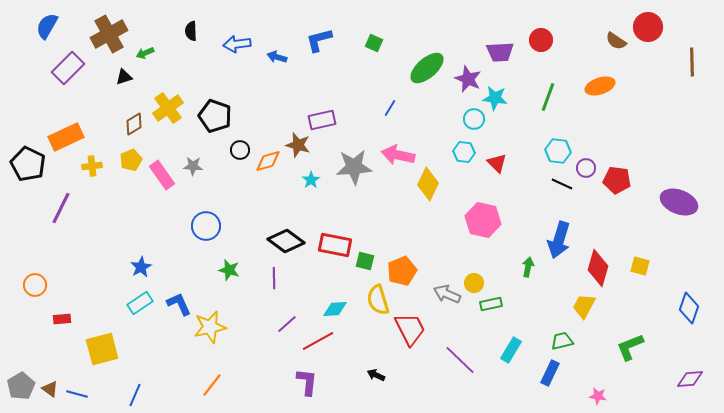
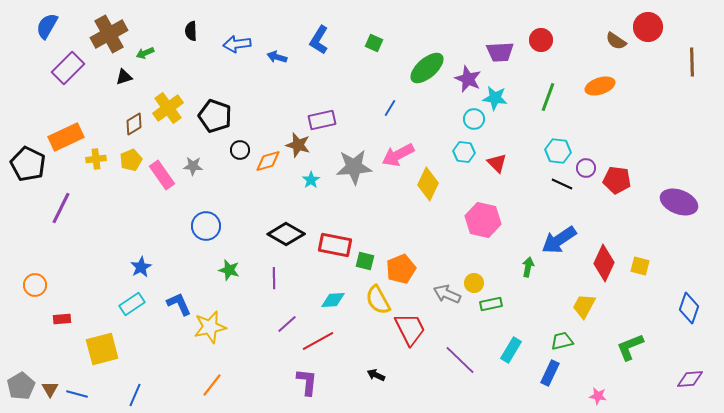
blue L-shape at (319, 40): rotated 44 degrees counterclockwise
pink arrow at (398, 155): rotated 40 degrees counterclockwise
yellow cross at (92, 166): moved 4 px right, 7 px up
blue arrow at (559, 240): rotated 39 degrees clockwise
black diamond at (286, 241): moved 7 px up; rotated 6 degrees counterclockwise
red diamond at (598, 268): moved 6 px right, 5 px up; rotated 9 degrees clockwise
orange pentagon at (402, 271): moved 1 px left, 2 px up
yellow semicircle at (378, 300): rotated 12 degrees counterclockwise
cyan rectangle at (140, 303): moved 8 px left, 1 px down
cyan diamond at (335, 309): moved 2 px left, 9 px up
brown triangle at (50, 389): rotated 24 degrees clockwise
